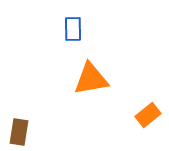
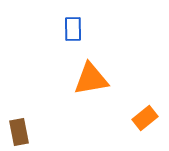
orange rectangle: moved 3 px left, 3 px down
brown rectangle: rotated 20 degrees counterclockwise
